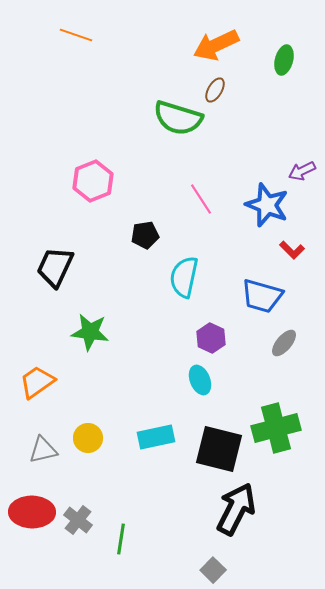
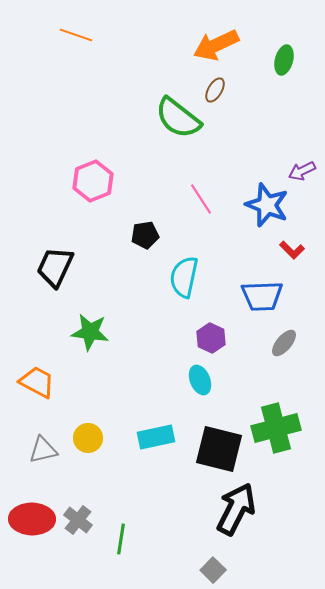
green semicircle: rotated 21 degrees clockwise
blue trapezoid: rotated 18 degrees counterclockwise
orange trapezoid: rotated 63 degrees clockwise
red ellipse: moved 7 px down
